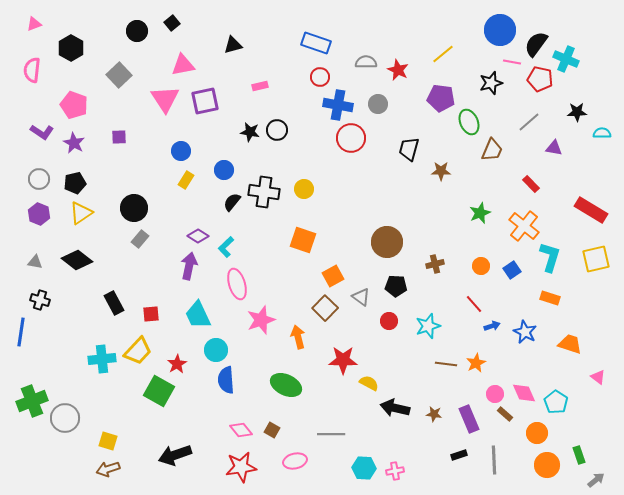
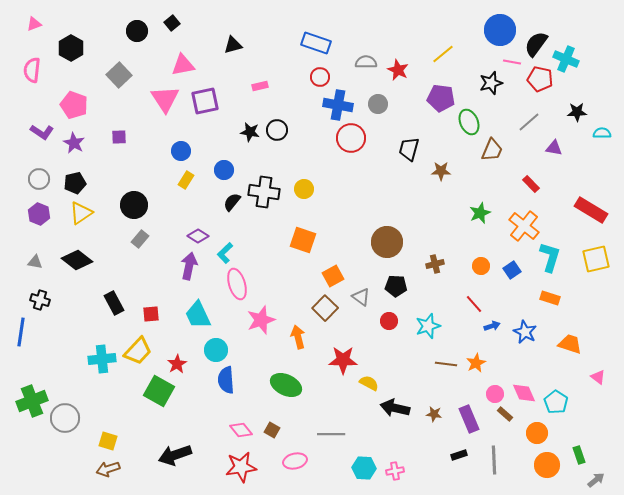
black circle at (134, 208): moved 3 px up
cyan L-shape at (226, 247): moved 1 px left, 6 px down
